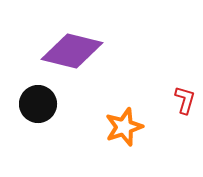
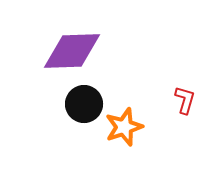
purple diamond: rotated 16 degrees counterclockwise
black circle: moved 46 px right
